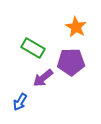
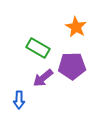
green rectangle: moved 5 px right
purple pentagon: moved 1 px right, 4 px down
blue arrow: moved 1 px left, 2 px up; rotated 30 degrees counterclockwise
